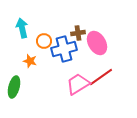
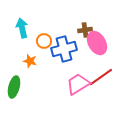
brown cross: moved 7 px right, 3 px up
